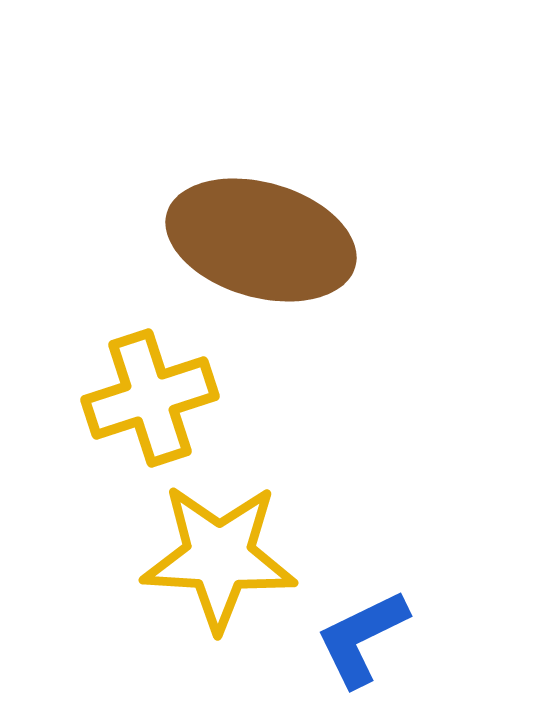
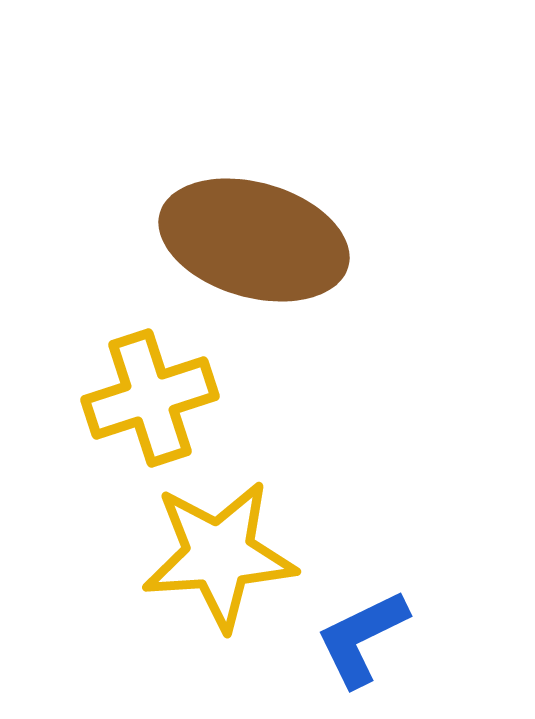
brown ellipse: moved 7 px left
yellow star: moved 2 px up; rotated 7 degrees counterclockwise
